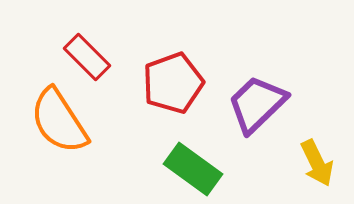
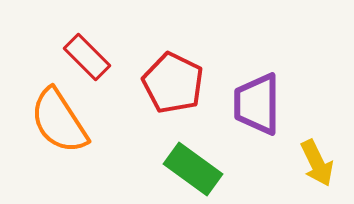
red pentagon: rotated 26 degrees counterclockwise
purple trapezoid: rotated 46 degrees counterclockwise
